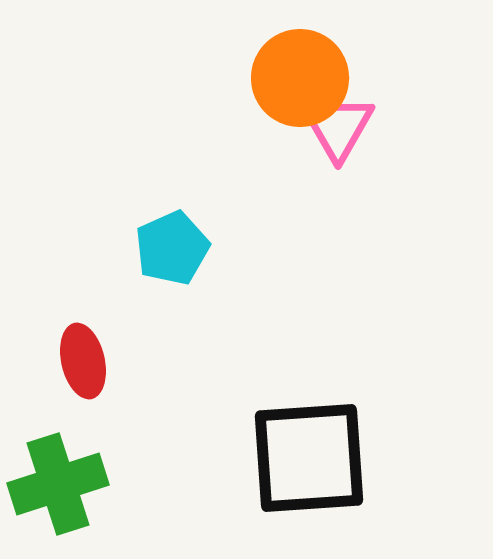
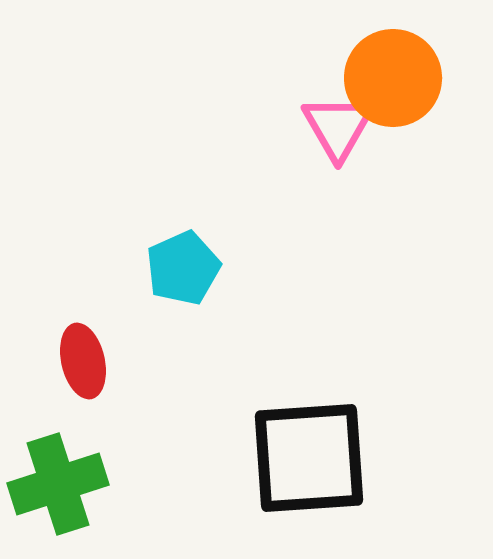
orange circle: moved 93 px right
cyan pentagon: moved 11 px right, 20 px down
